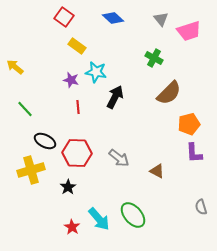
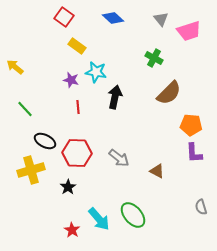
black arrow: rotated 15 degrees counterclockwise
orange pentagon: moved 2 px right, 1 px down; rotated 20 degrees clockwise
red star: moved 3 px down
